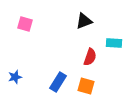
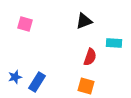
blue rectangle: moved 21 px left
